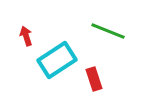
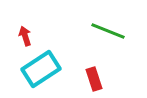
red arrow: moved 1 px left
cyan rectangle: moved 16 px left, 9 px down
